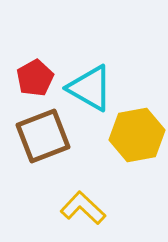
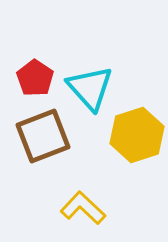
red pentagon: rotated 9 degrees counterclockwise
cyan triangle: rotated 18 degrees clockwise
yellow hexagon: rotated 8 degrees counterclockwise
